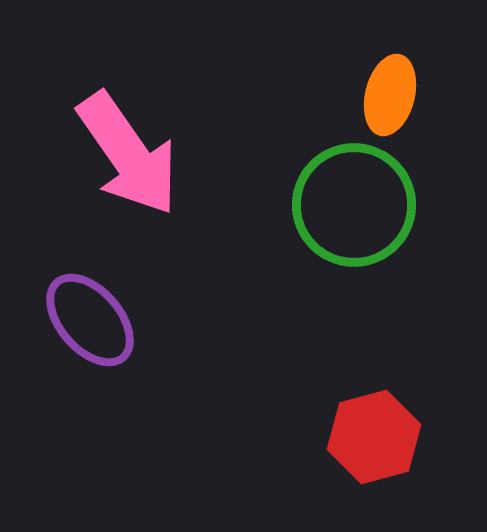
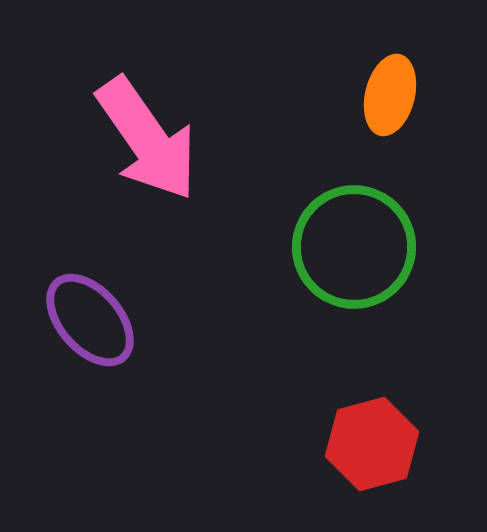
pink arrow: moved 19 px right, 15 px up
green circle: moved 42 px down
red hexagon: moved 2 px left, 7 px down
